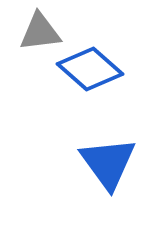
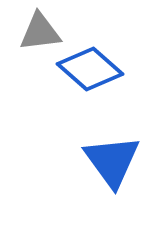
blue triangle: moved 4 px right, 2 px up
